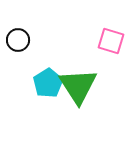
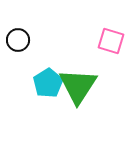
green triangle: rotated 6 degrees clockwise
